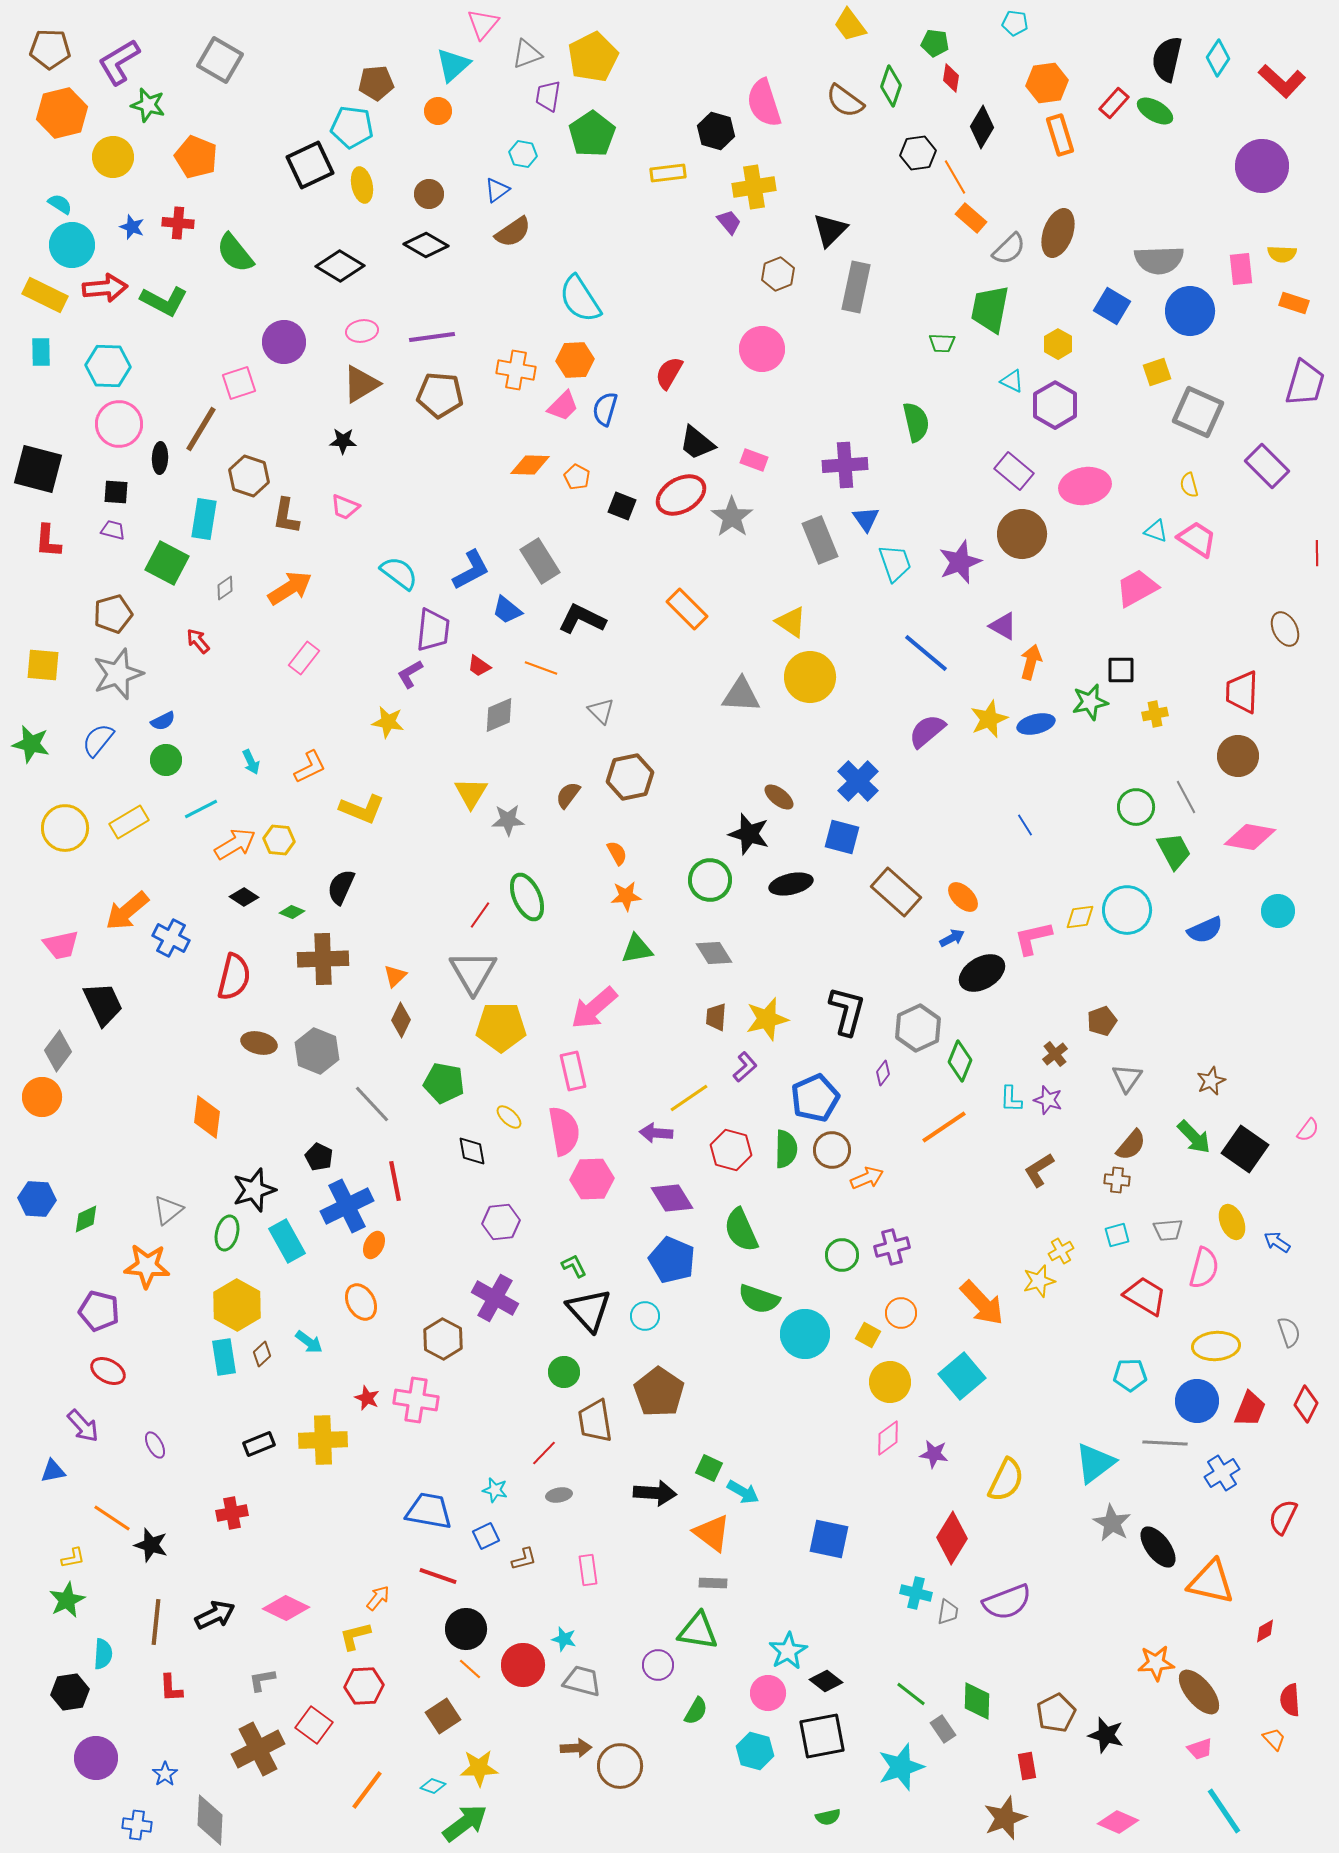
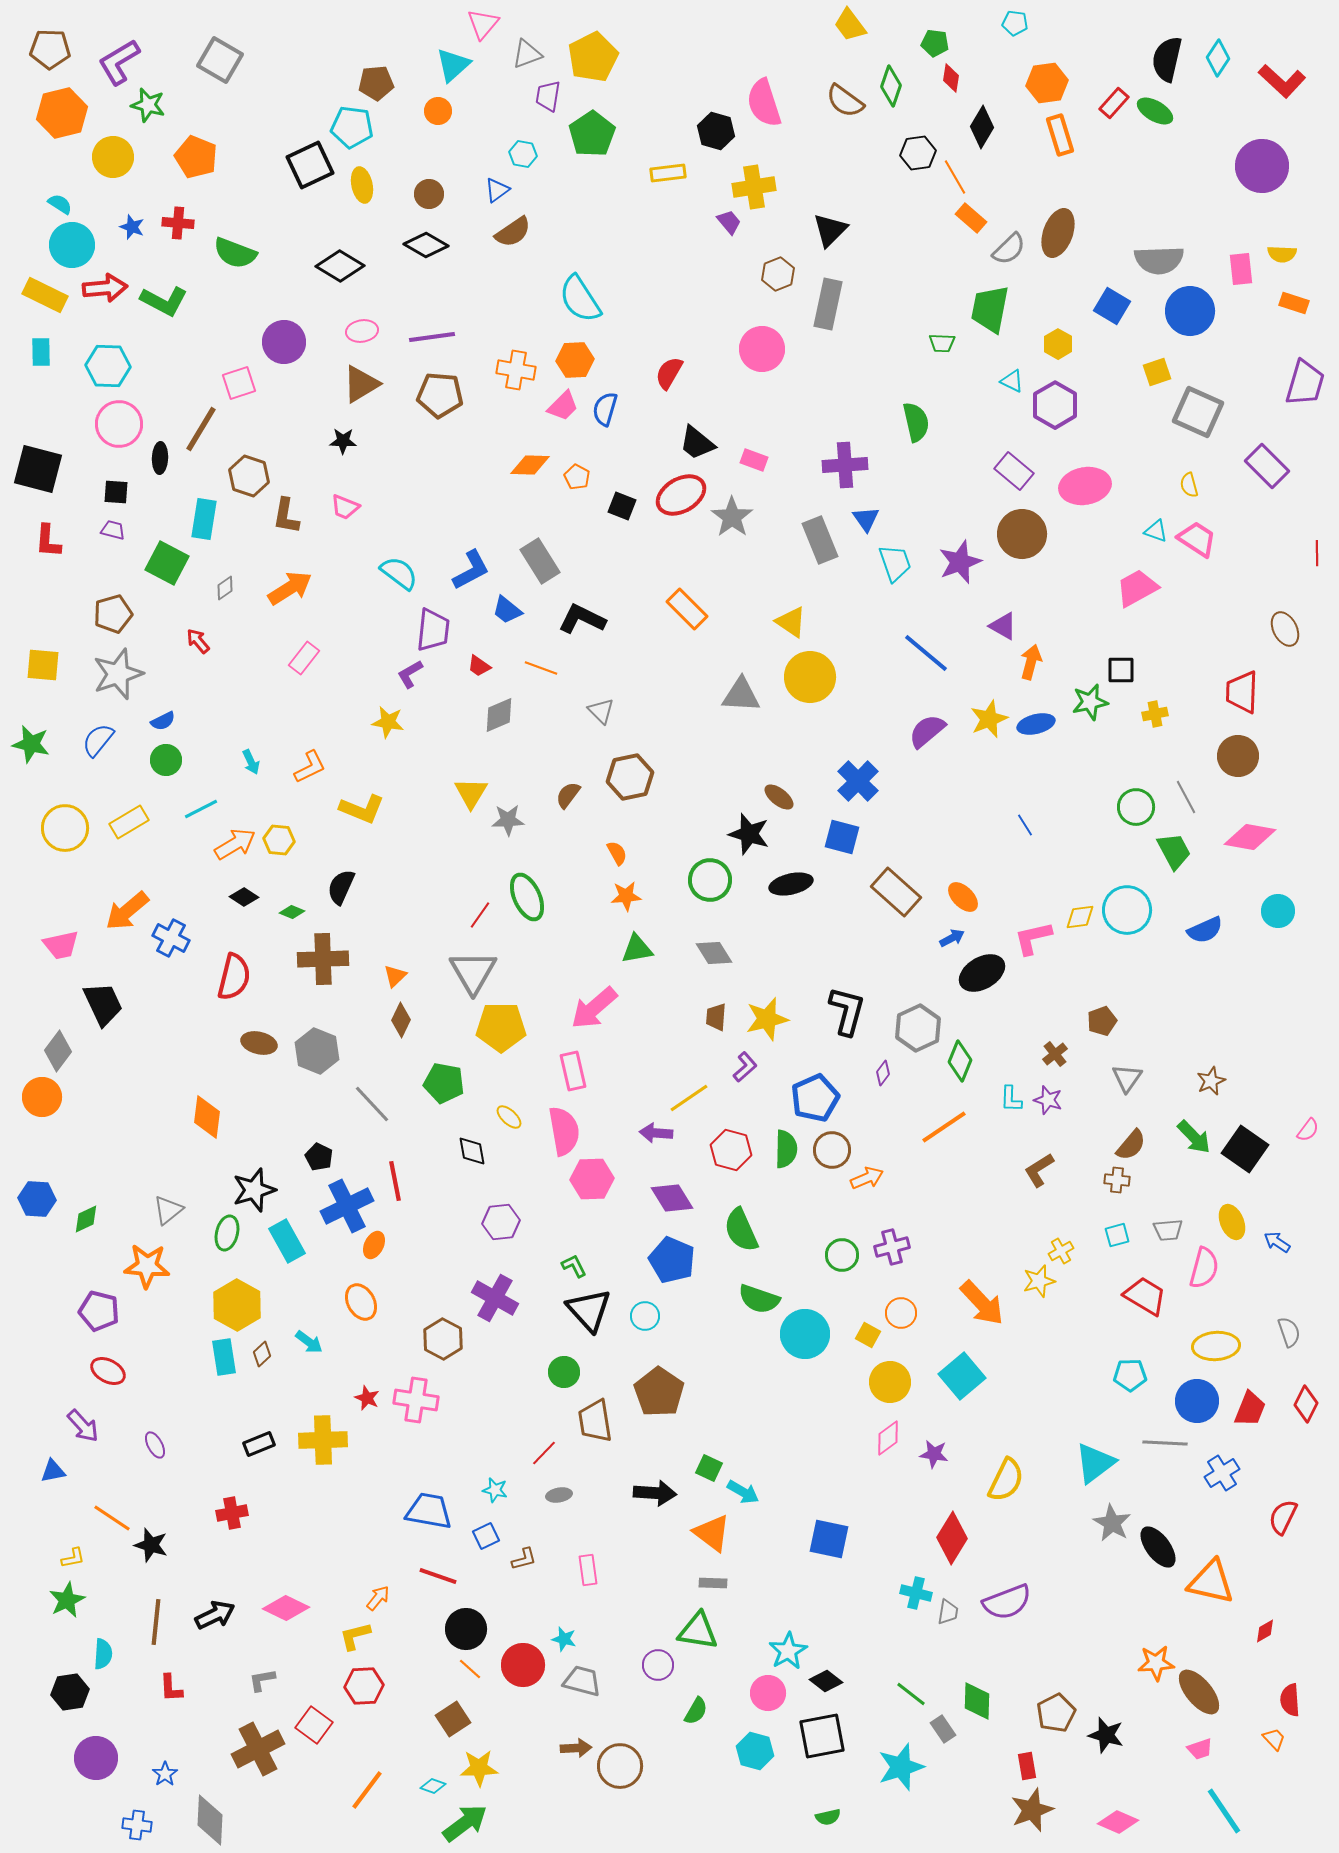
green semicircle at (235, 253): rotated 30 degrees counterclockwise
gray rectangle at (856, 287): moved 28 px left, 17 px down
brown square at (443, 1716): moved 10 px right, 3 px down
brown star at (1005, 1818): moved 27 px right, 8 px up
